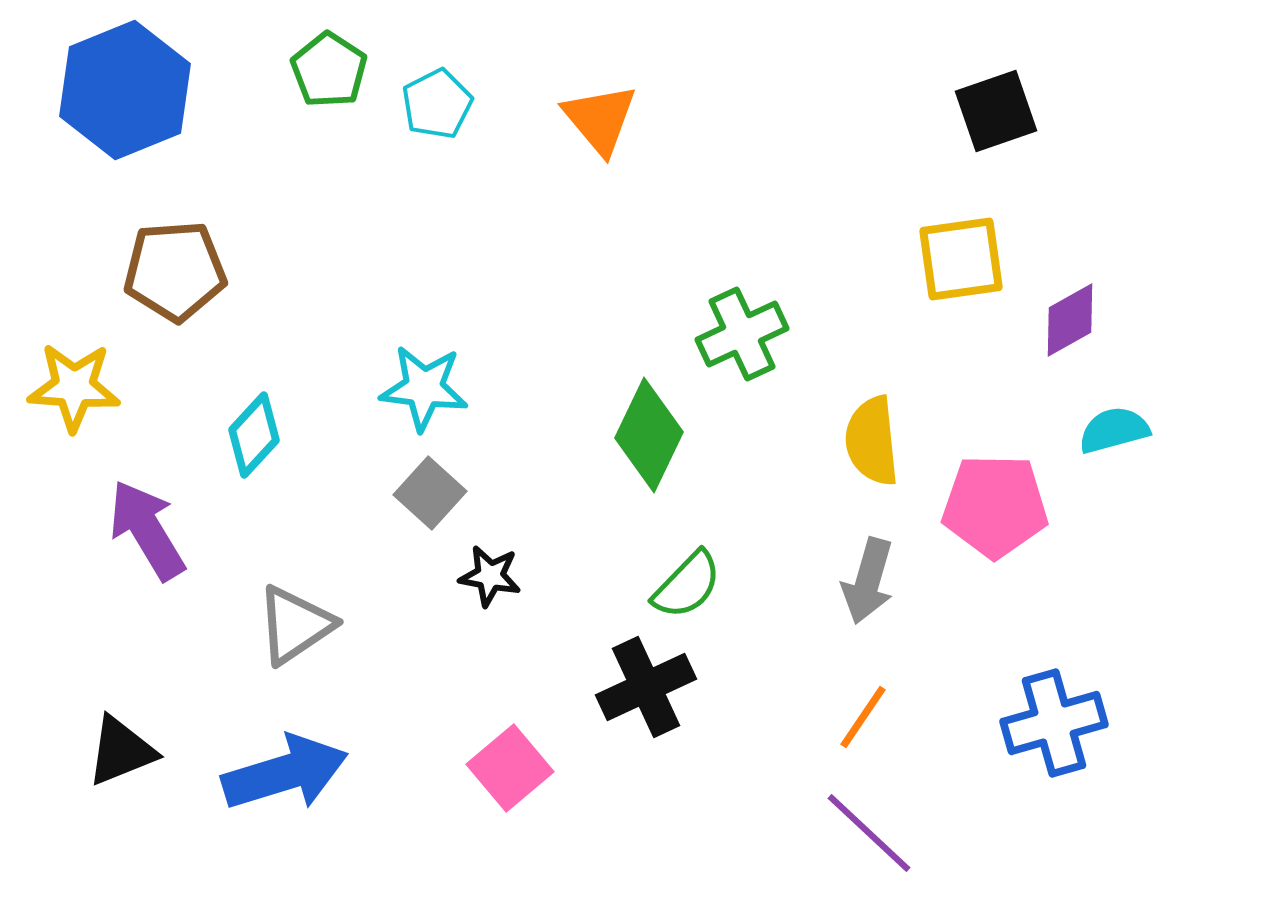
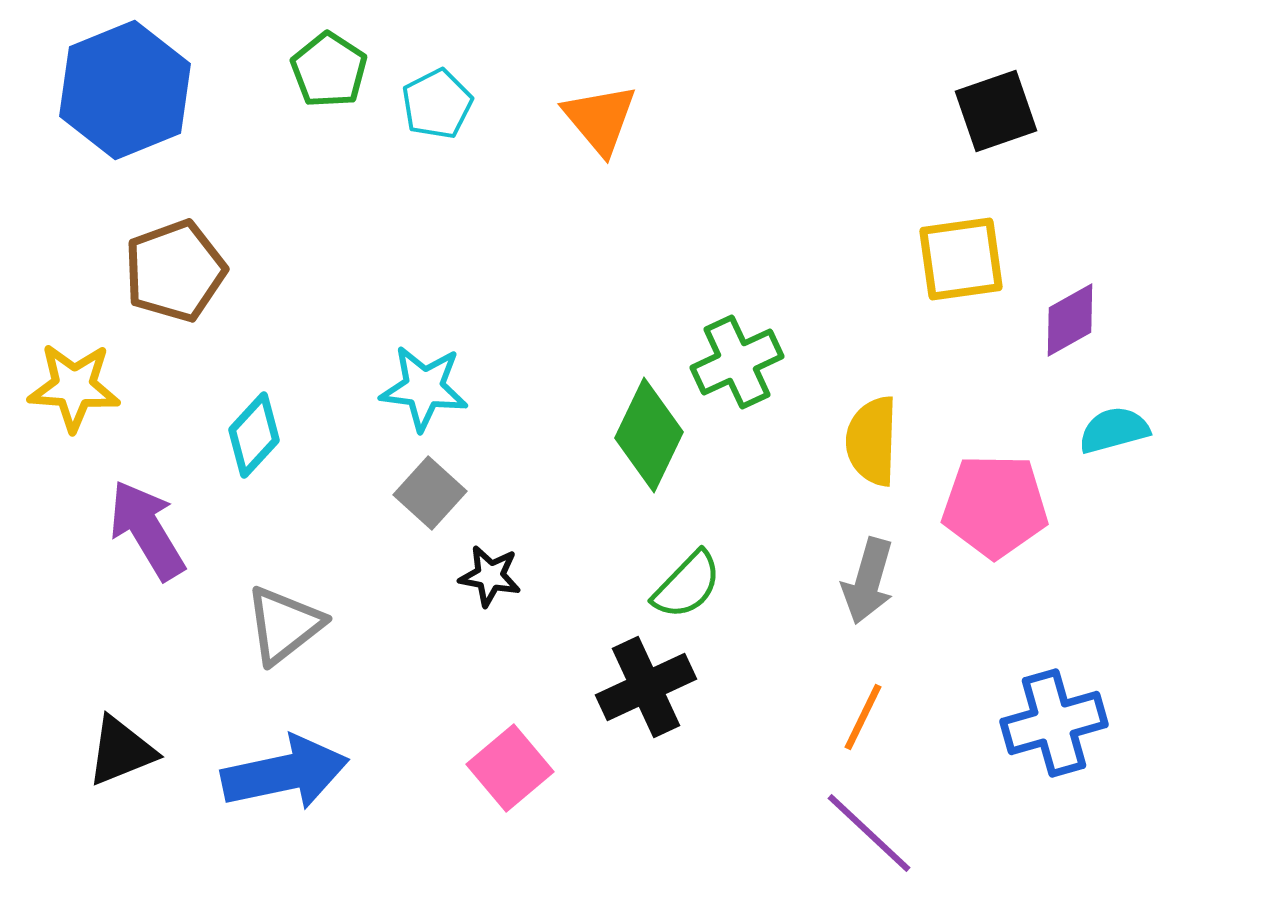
brown pentagon: rotated 16 degrees counterclockwise
green cross: moved 5 px left, 28 px down
yellow semicircle: rotated 8 degrees clockwise
gray triangle: moved 11 px left; rotated 4 degrees counterclockwise
orange line: rotated 8 degrees counterclockwise
blue arrow: rotated 5 degrees clockwise
